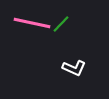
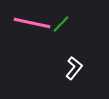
white L-shape: rotated 75 degrees counterclockwise
